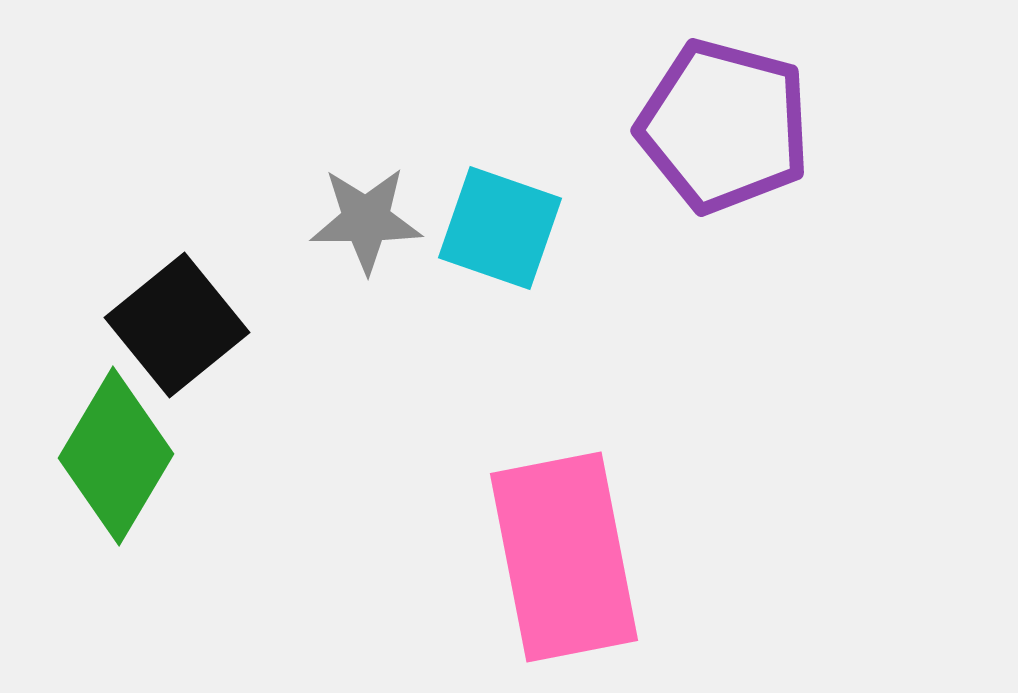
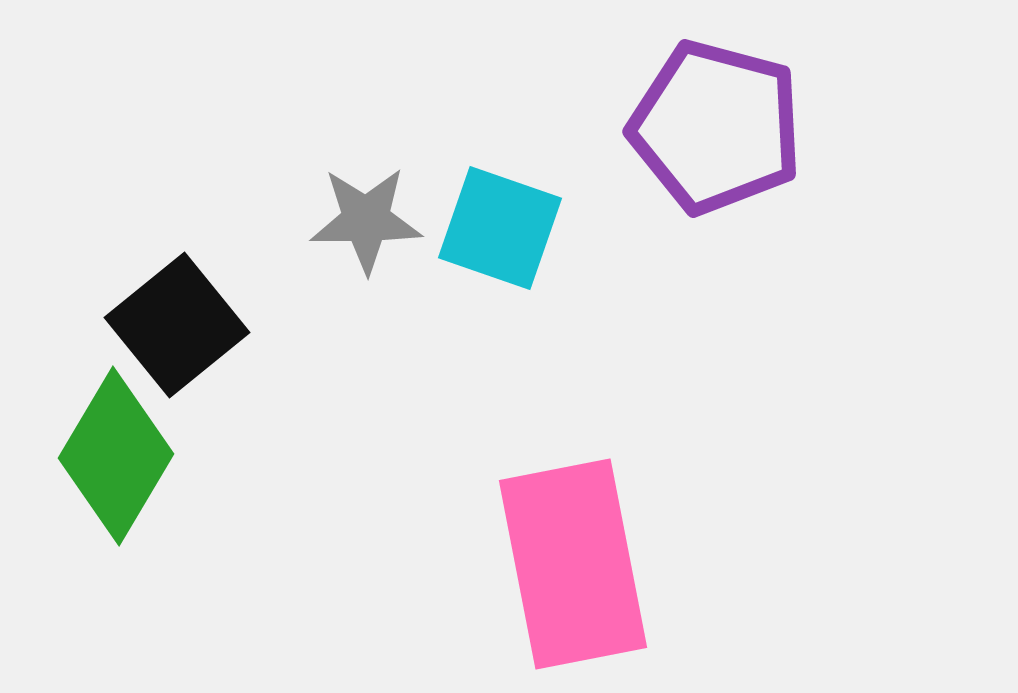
purple pentagon: moved 8 px left, 1 px down
pink rectangle: moved 9 px right, 7 px down
